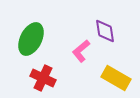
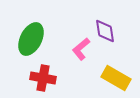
pink L-shape: moved 2 px up
red cross: rotated 15 degrees counterclockwise
